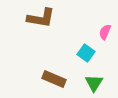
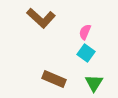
brown L-shape: rotated 32 degrees clockwise
pink semicircle: moved 20 px left
